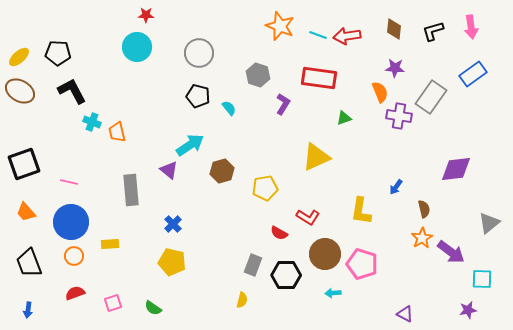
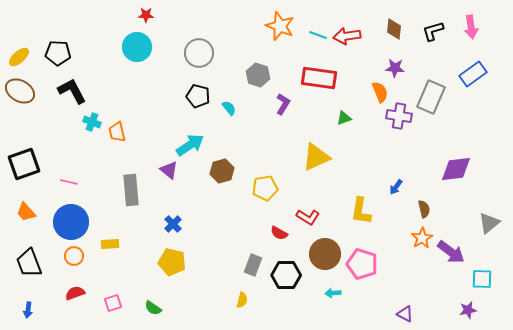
gray rectangle at (431, 97): rotated 12 degrees counterclockwise
